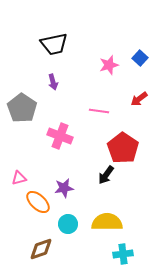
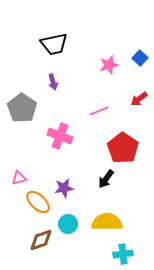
pink line: rotated 30 degrees counterclockwise
black arrow: moved 4 px down
brown diamond: moved 9 px up
